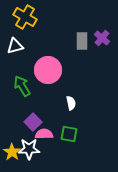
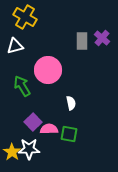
pink semicircle: moved 5 px right, 5 px up
